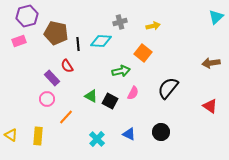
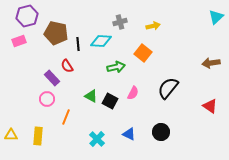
green arrow: moved 5 px left, 4 px up
orange line: rotated 21 degrees counterclockwise
yellow triangle: rotated 32 degrees counterclockwise
